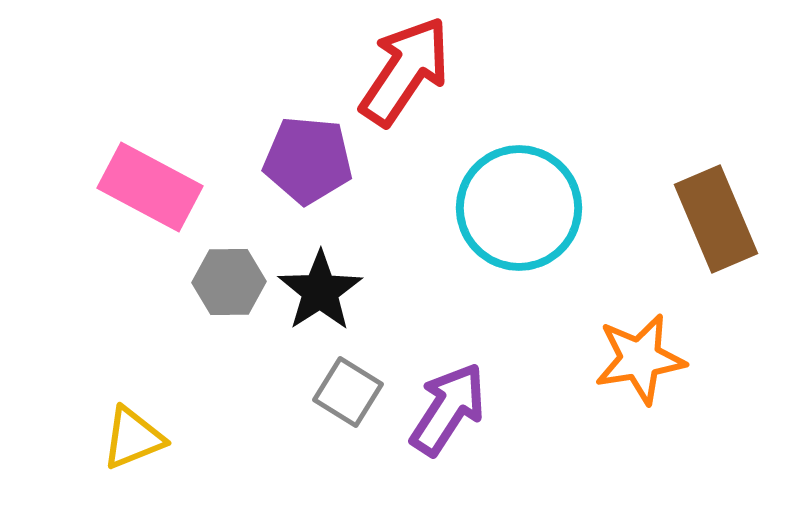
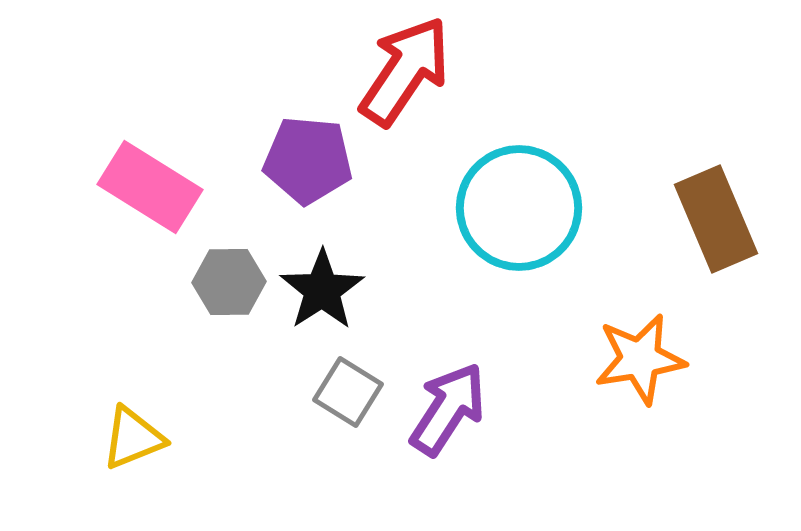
pink rectangle: rotated 4 degrees clockwise
black star: moved 2 px right, 1 px up
